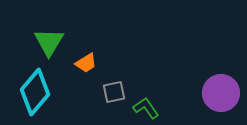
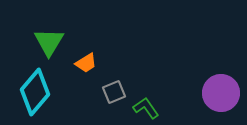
gray square: rotated 10 degrees counterclockwise
